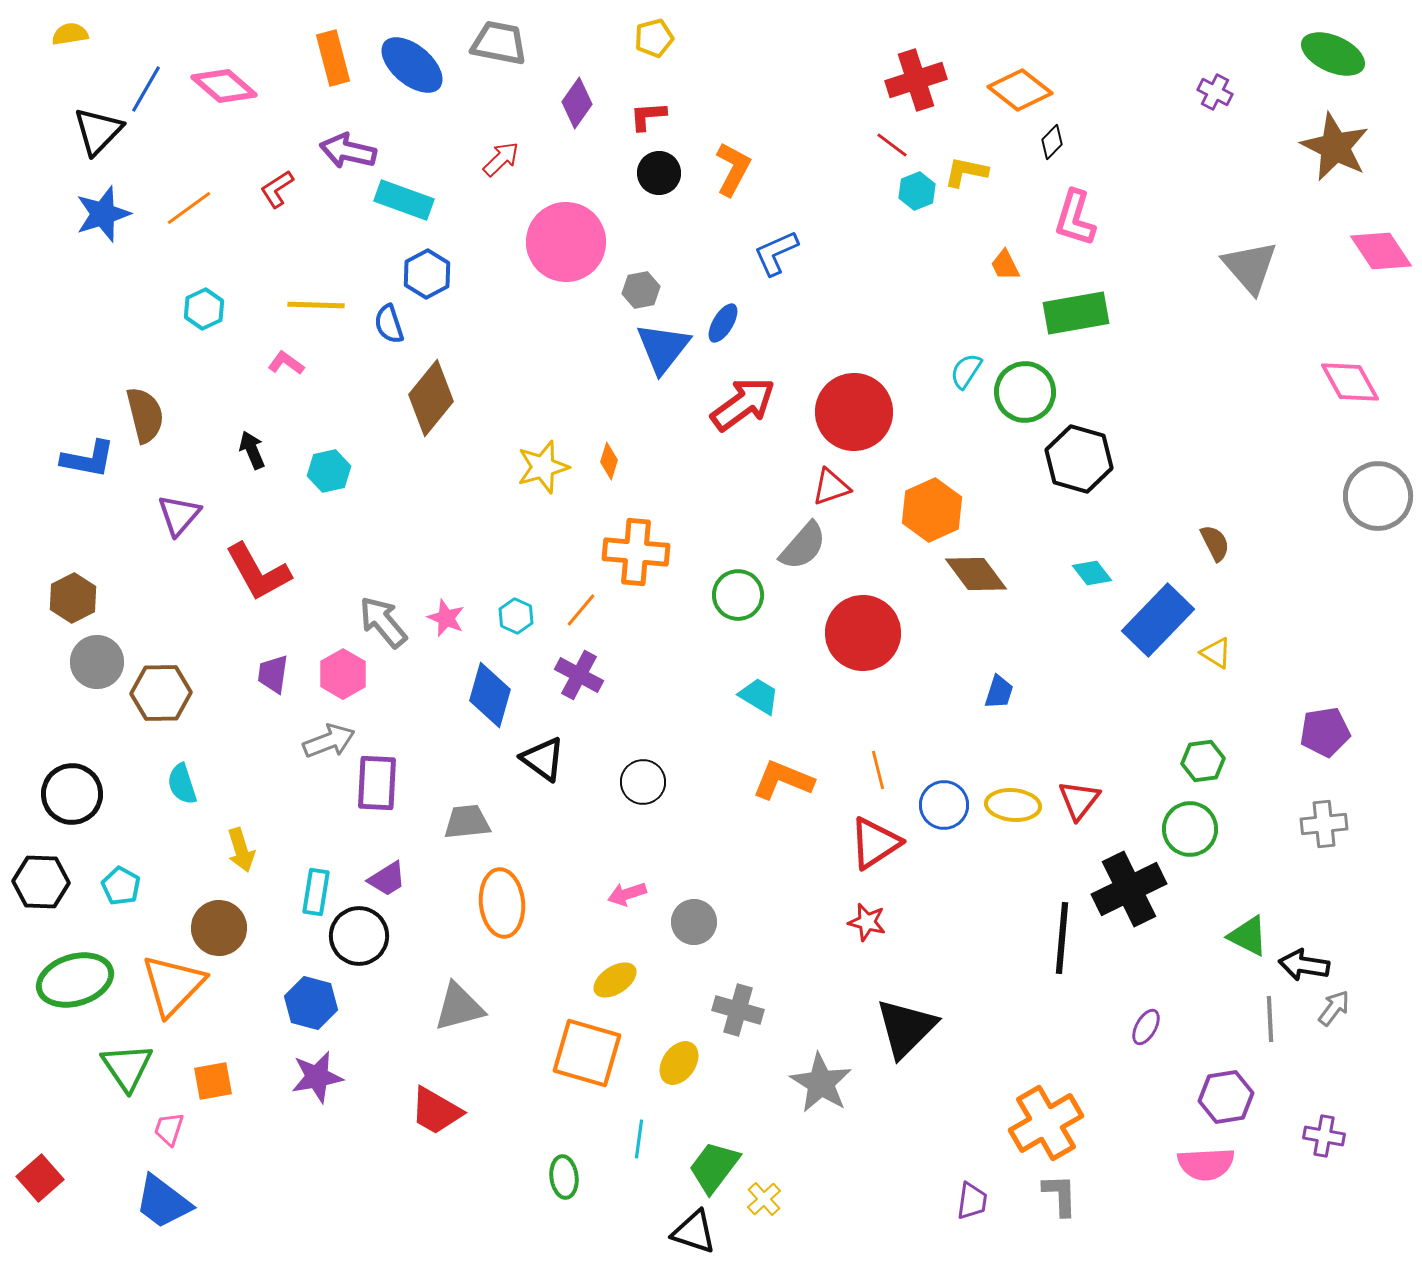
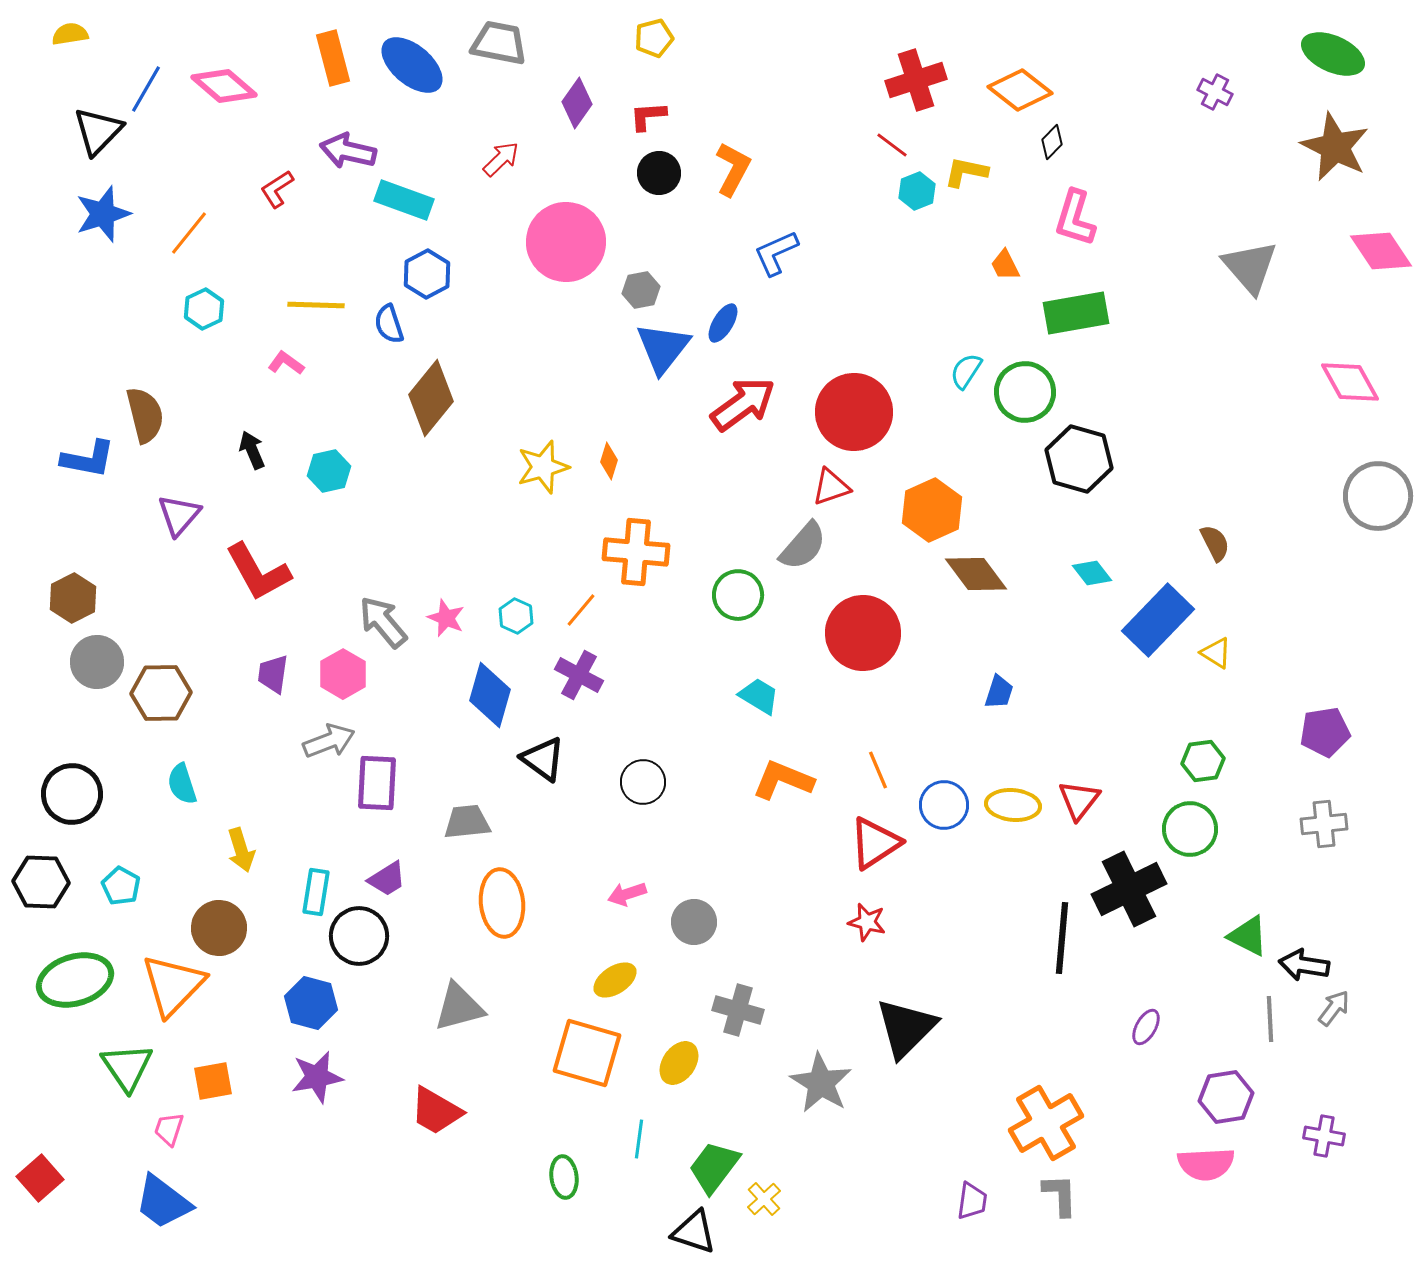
orange line at (189, 208): moved 25 px down; rotated 15 degrees counterclockwise
orange line at (878, 770): rotated 9 degrees counterclockwise
